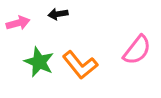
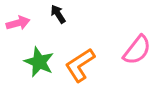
black arrow: rotated 66 degrees clockwise
orange L-shape: rotated 96 degrees clockwise
